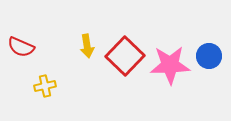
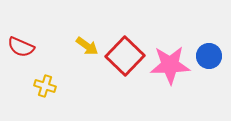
yellow arrow: rotated 45 degrees counterclockwise
yellow cross: rotated 30 degrees clockwise
